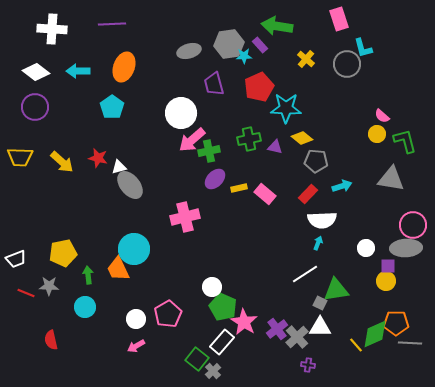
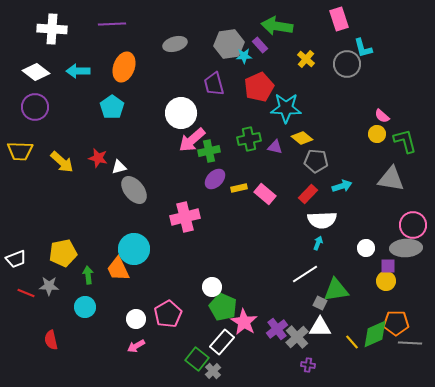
gray ellipse at (189, 51): moved 14 px left, 7 px up
yellow trapezoid at (20, 157): moved 6 px up
gray ellipse at (130, 185): moved 4 px right, 5 px down
yellow line at (356, 345): moved 4 px left, 3 px up
